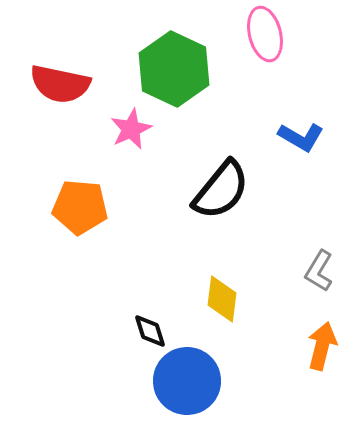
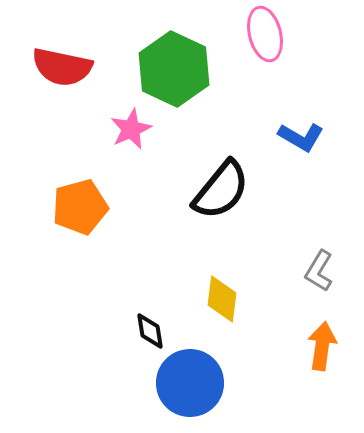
red semicircle: moved 2 px right, 17 px up
orange pentagon: rotated 20 degrees counterclockwise
black diamond: rotated 9 degrees clockwise
orange arrow: rotated 6 degrees counterclockwise
blue circle: moved 3 px right, 2 px down
